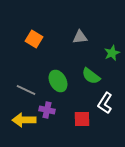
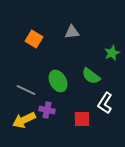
gray triangle: moved 8 px left, 5 px up
yellow arrow: rotated 25 degrees counterclockwise
